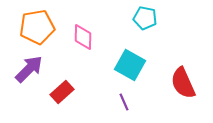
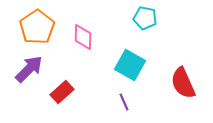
orange pentagon: rotated 24 degrees counterclockwise
